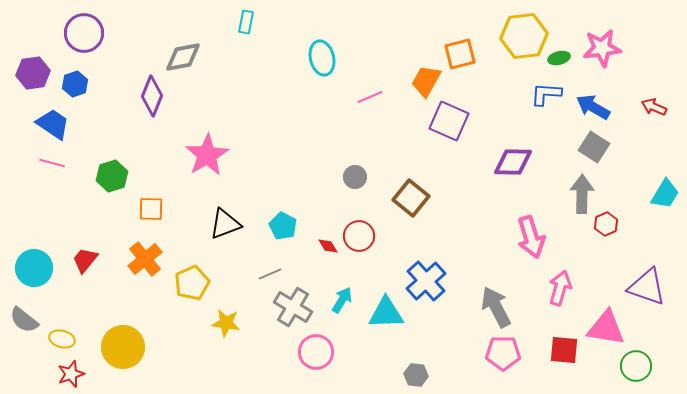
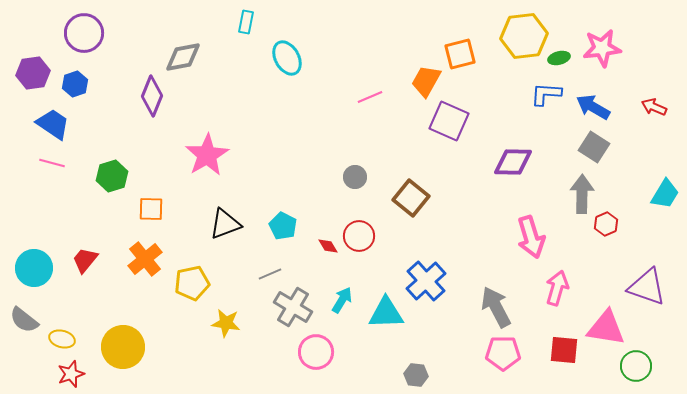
cyan ellipse at (322, 58): moved 35 px left; rotated 16 degrees counterclockwise
yellow pentagon at (192, 283): rotated 12 degrees clockwise
pink arrow at (560, 288): moved 3 px left
